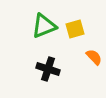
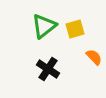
green triangle: rotated 16 degrees counterclockwise
black cross: rotated 15 degrees clockwise
